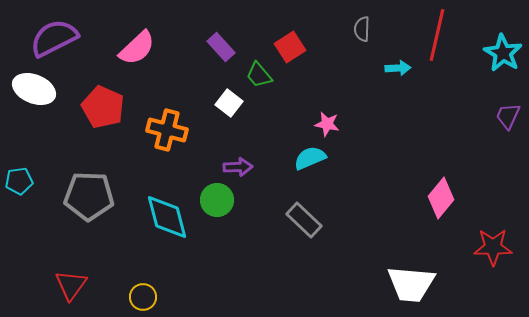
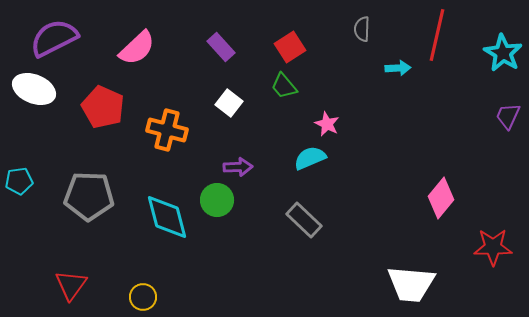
green trapezoid: moved 25 px right, 11 px down
pink star: rotated 15 degrees clockwise
